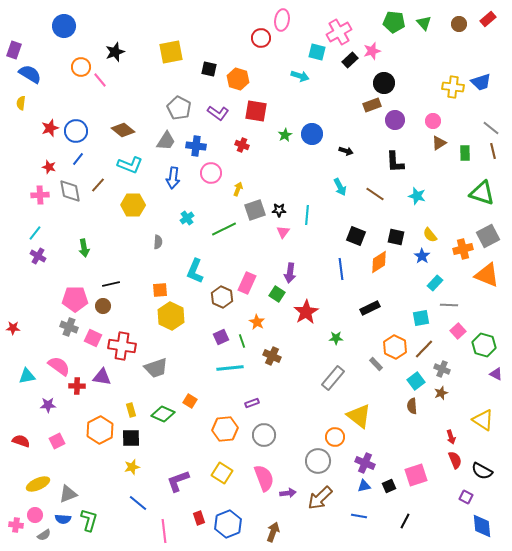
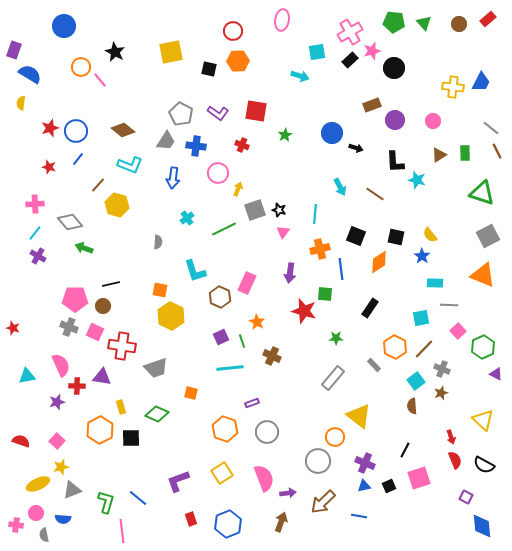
pink cross at (339, 32): moved 11 px right
red circle at (261, 38): moved 28 px left, 7 px up
black star at (115, 52): rotated 24 degrees counterclockwise
cyan square at (317, 52): rotated 24 degrees counterclockwise
orange hexagon at (238, 79): moved 18 px up; rotated 20 degrees counterclockwise
blue trapezoid at (481, 82): rotated 45 degrees counterclockwise
black circle at (384, 83): moved 10 px right, 15 px up
gray pentagon at (179, 108): moved 2 px right, 6 px down
blue circle at (312, 134): moved 20 px right, 1 px up
brown triangle at (439, 143): moved 12 px down
black arrow at (346, 151): moved 10 px right, 3 px up
brown line at (493, 151): moved 4 px right; rotated 14 degrees counterclockwise
pink circle at (211, 173): moved 7 px right
gray diamond at (70, 191): moved 31 px down; rotated 30 degrees counterclockwise
pink cross at (40, 195): moved 5 px left, 9 px down
cyan star at (417, 196): moved 16 px up
yellow hexagon at (133, 205): moved 16 px left; rotated 15 degrees clockwise
black star at (279, 210): rotated 16 degrees clockwise
cyan line at (307, 215): moved 8 px right, 1 px up
green arrow at (84, 248): rotated 120 degrees clockwise
orange cross at (463, 249): moved 143 px left
cyan L-shape at (195, 271): rotated 40 degrees counterclockwise
orange triangle at (487, 275): moved 4 px left
cyan rectangle at (435, 283): rotated 49 degrees clockwise
orange square at (160, 290): rotated 14 degrees clockwise
green square at (277, 294): moved 48 px right; rotated 28 degrees counterclockwise
brown hexagon at (222, 297): moved 2 px left
black rectangle at (370, 308): rotated 30 degrees counterclockwise
red star at (306, 312): moved 2 px left, 1 px up; rotated 25 degrees counterclockwise
red star at (13, 328): rotated 16 degrees clockwise
pink square at (93, 338): moved 2 px right, 6 px up
green hexagon at (484, 345): moved 1 px left, 2 px down; rotated 20 degrees clockwise
gray rectangle at (376, 364): moved 2 px left, 1 px down
pink semicircle at (59, 366): moved 2 px right, 1 px up; rotated 30 degrees clockwise
orange square at (190, 401): moved 1 px right, 8 px up; rotated 16 degrees counterclockwise
purple star at (48, 405): moved 9 px right, 3 px up; rotated 14 degrees counterclockwise
yellow rectangle at (131, 410): moved 10 px left, 3 px up
green diamond at (163, 414): moved 6 px left
yellow triangle at (483, 420): rotated 10 degrees clockwise
orange hexagon at (225, 429): rotated 25 degrees clockwise
gray circle at (264, 435): moved 3 px right, 3 px up
pink square at (57, 441): rotated 21 degrees counterclockwise
yellow star at (132, 467): moved 71 px left
black semicircle at (482, 471): moved 2 px right, 6 px up
yellow square at (222, 473): rotated 25 degrees clockwise
pink square at (416, 475): moved 3 px right, 3 px down
gray triangle at (68, 494): moved 4 px right, 4 px up
brown arrow at (320, 498): moved 3 px right, 4 px down
blue line at (138, 503): moved 5 px up
pink circle at (35, 515): moved 1 px right, 2 px up
red rectangle at (199, 518): moved 8 px left, 1 px down
green L-shape at (89, 520): moved 17 px right, 18 px up
black line at (405, 521): moved 71 px up
pink line at (164, 531): moved 42 px left
brown arrow at (273, 532): moved 8 px right, 10 px up
gray semicircle at (44, 535): rotated 112 degrees clockwise
